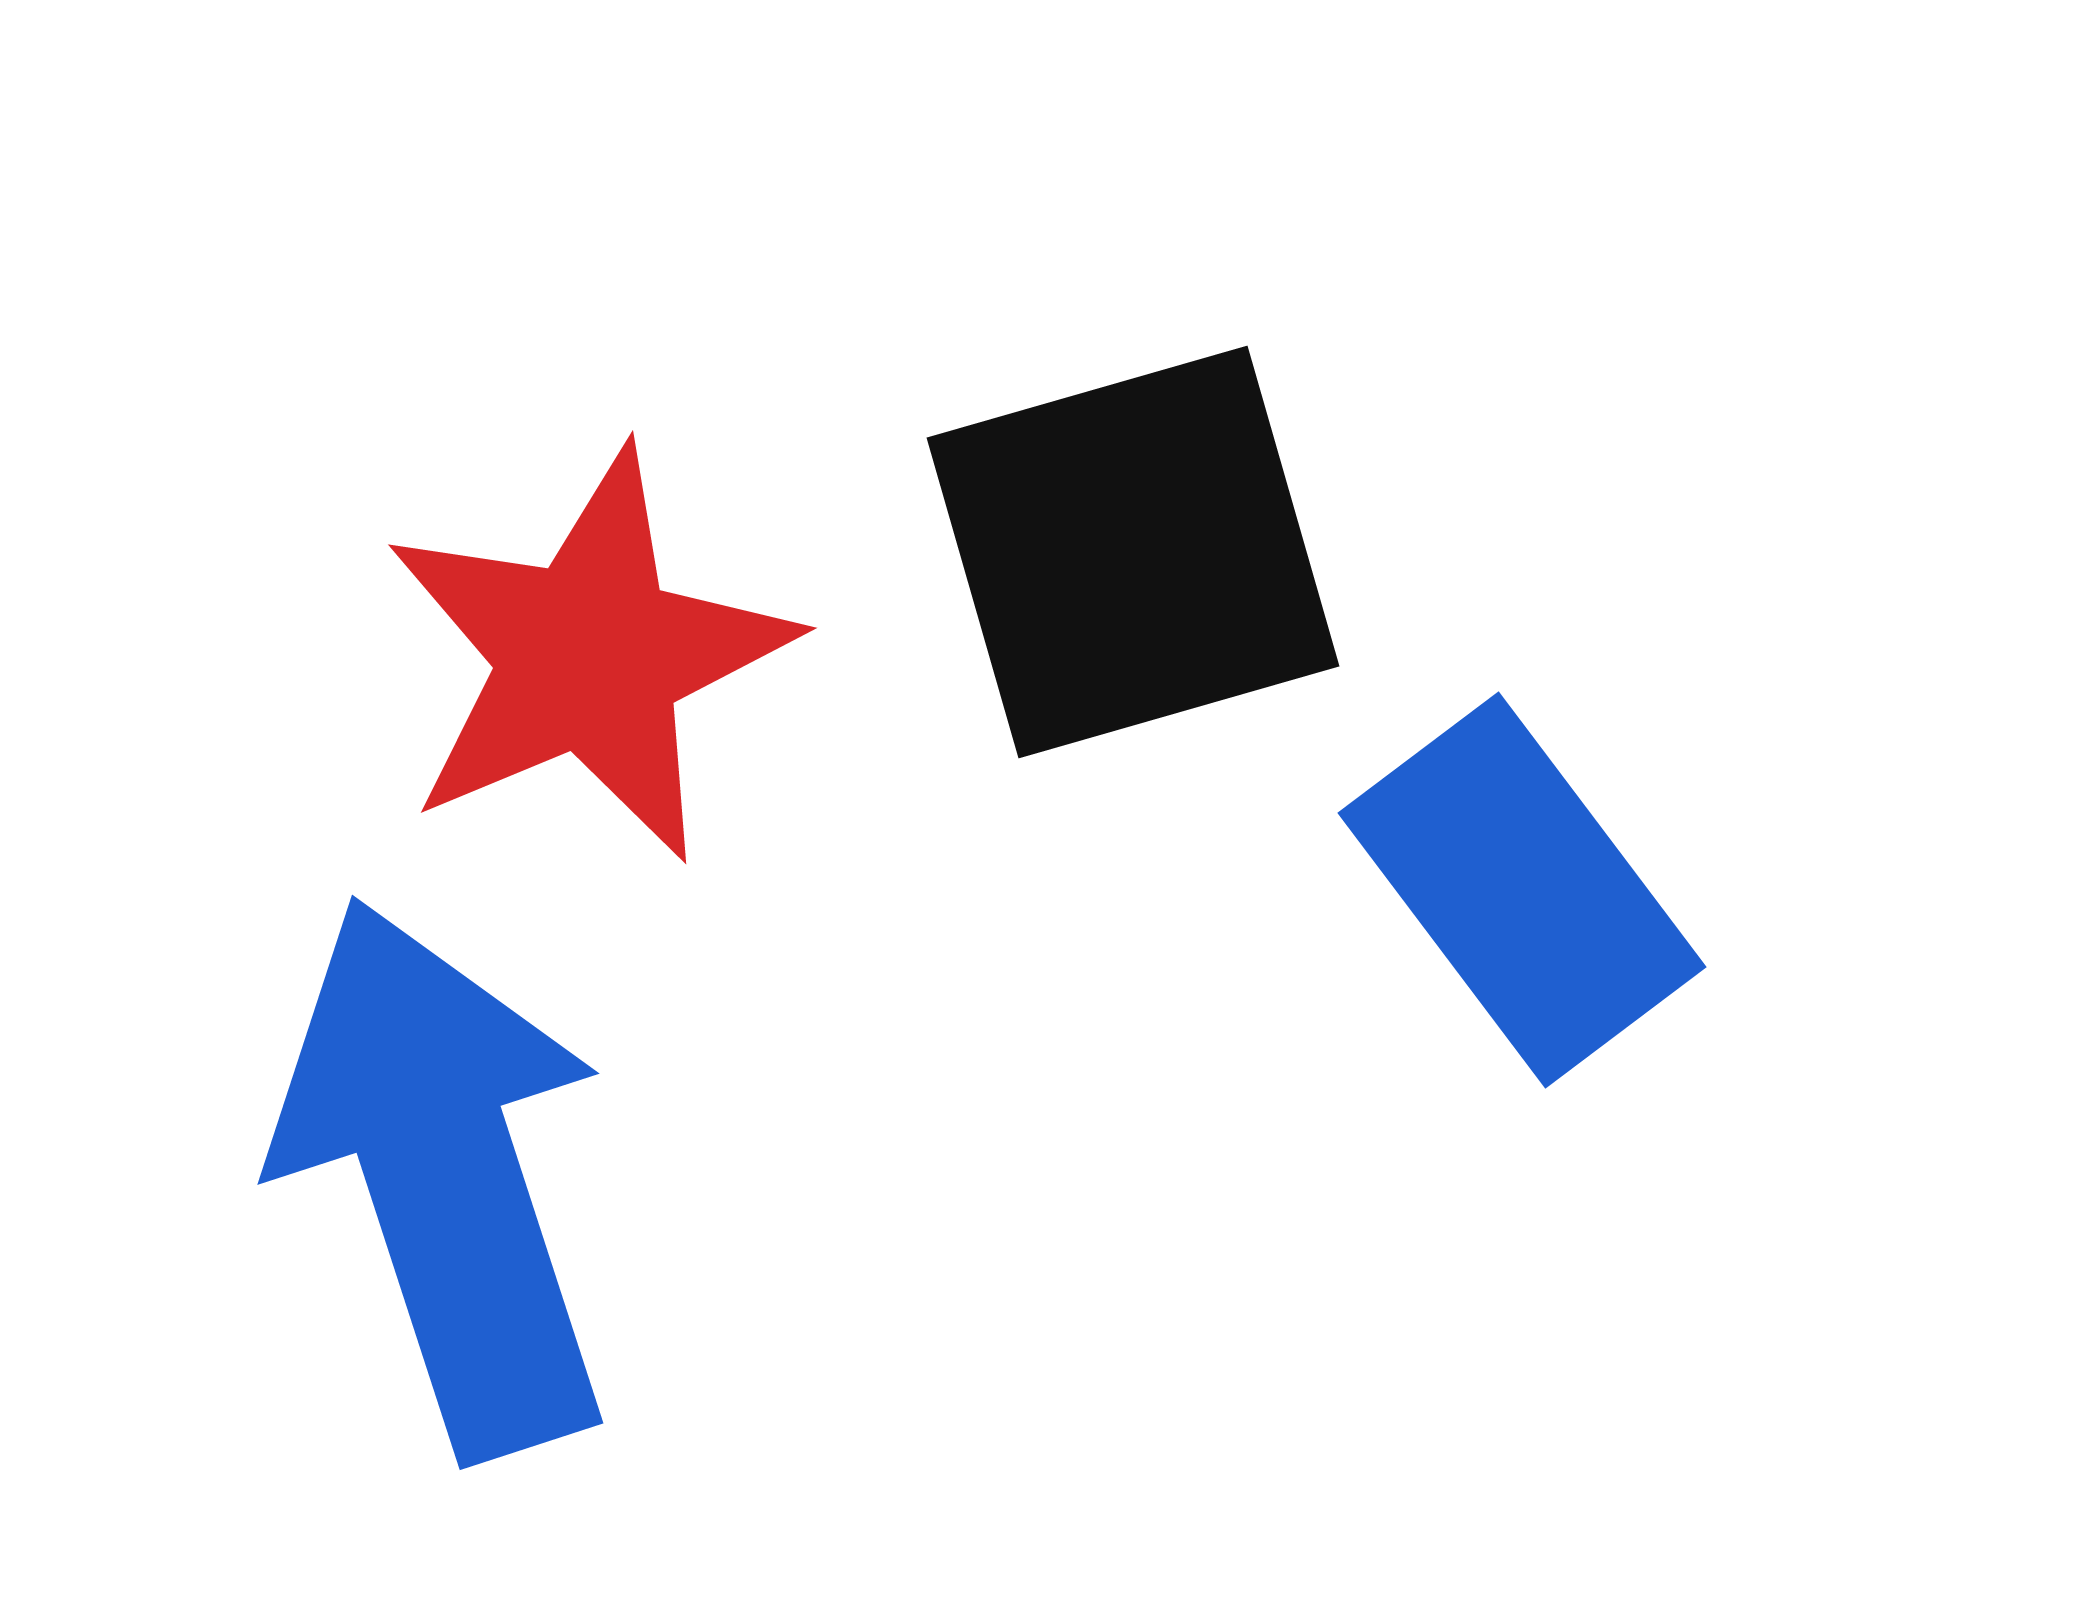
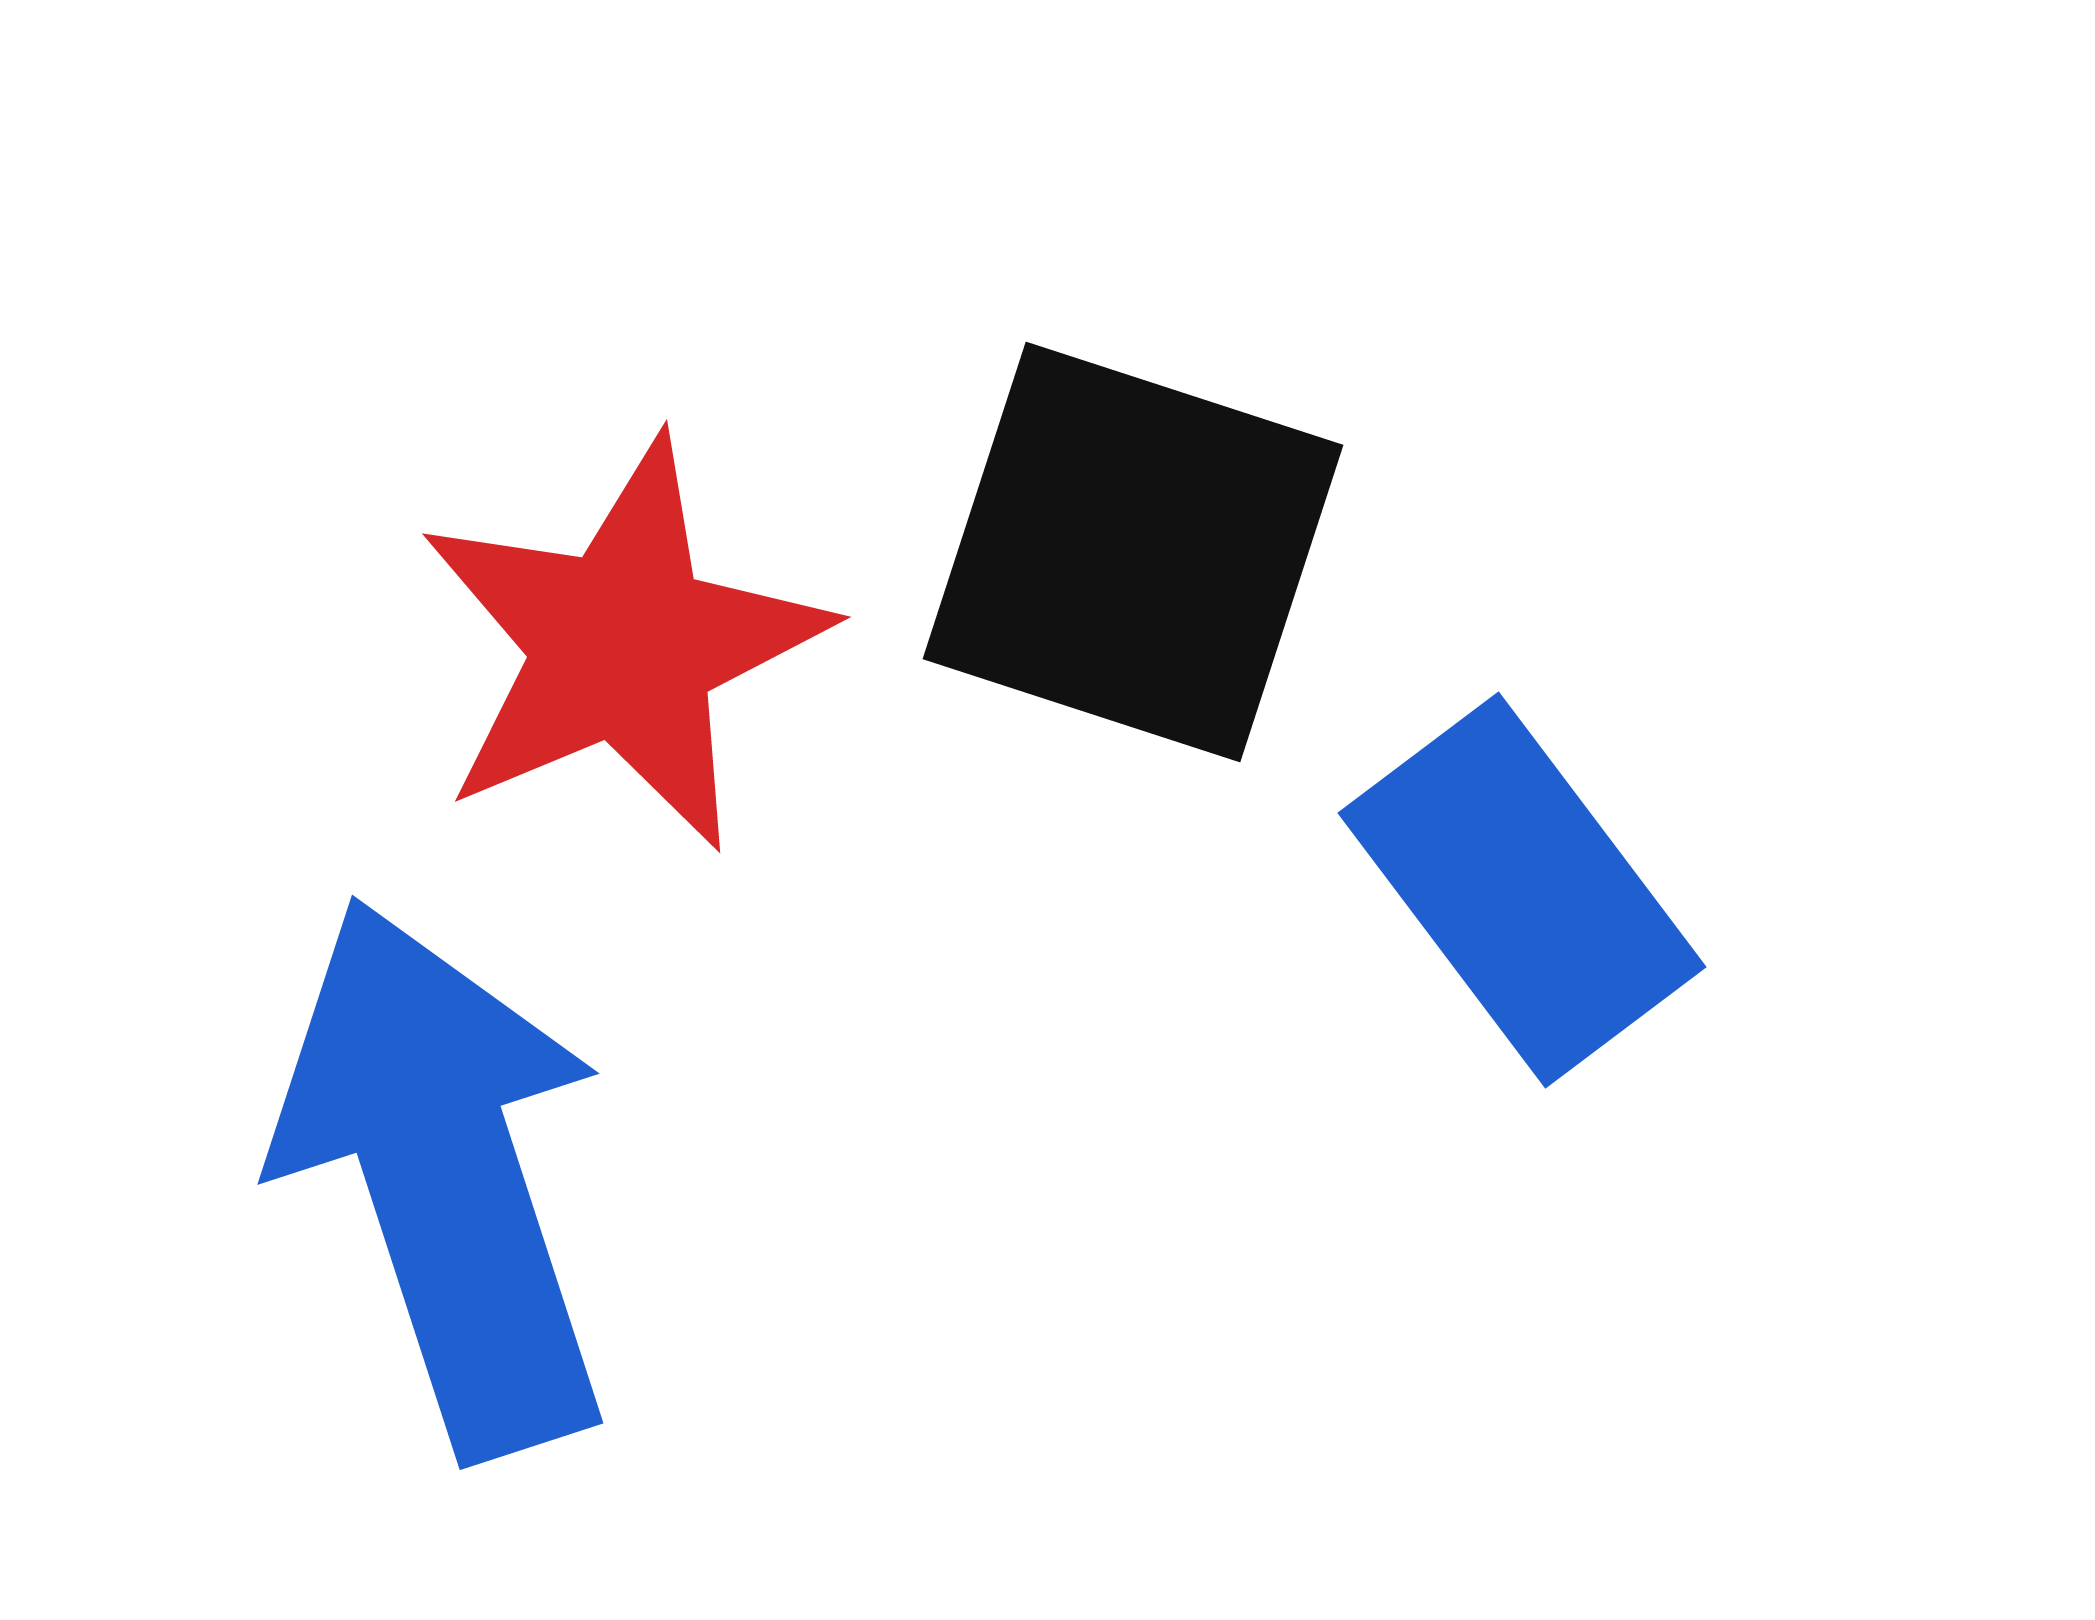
black square: rotated 34 degrees clockwise
red star: moved 34 px right, 11 px up
